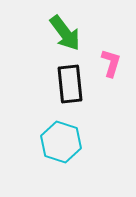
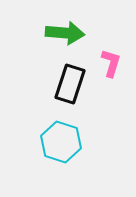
green arrow: rotated 48 degrees counterclockwise
black rectangle: rotated 24 degrees clockwise
